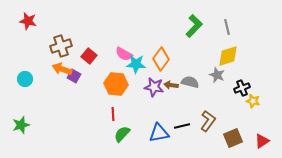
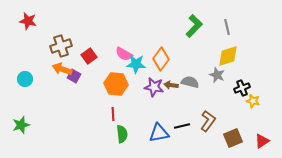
red square: rotated 14 degrees clockwise
green semicircle: rotated 132 degrees clockwise
